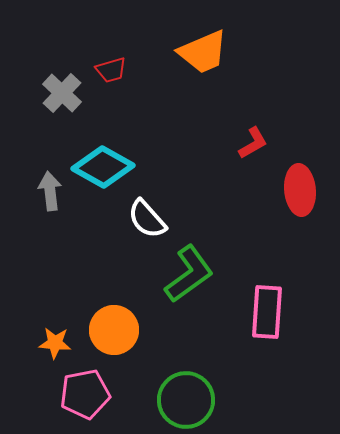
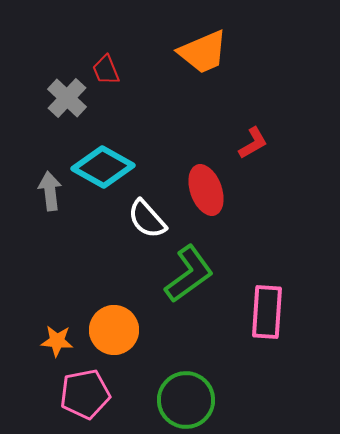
red trapezoid: moved 5 px left; rotated 84 degrees clockwise
gray cross: moved 5 px right, 5 px down
red ellipse: moved 94 px left; rotated 15 degrees counterclockwise
orange star: moved 2 px right, 2 px up
